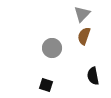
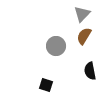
brown semicircle: rotated 12 degrees clockwise
gray circle: moved 4 px right, 2 px up
black semicircle: moved 3 px left, 5 px up
